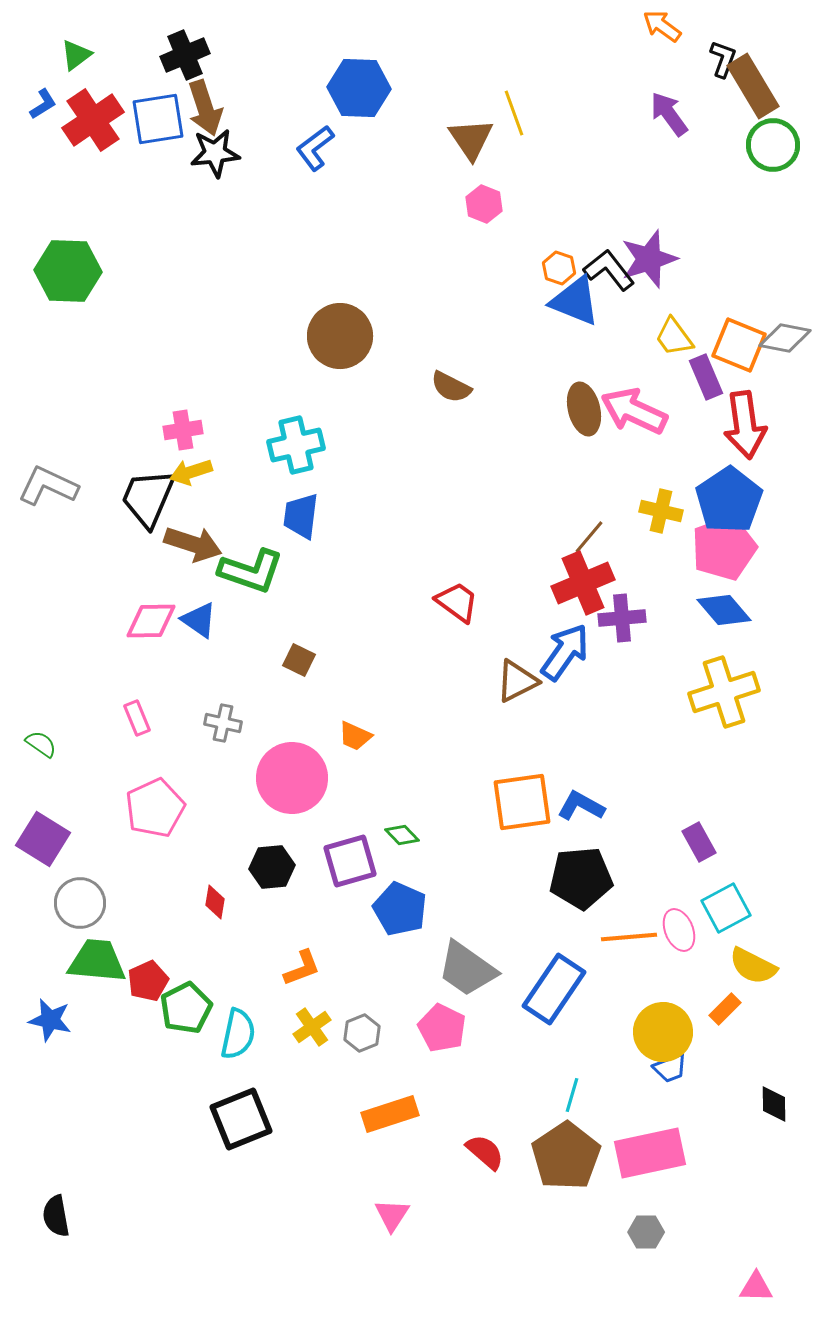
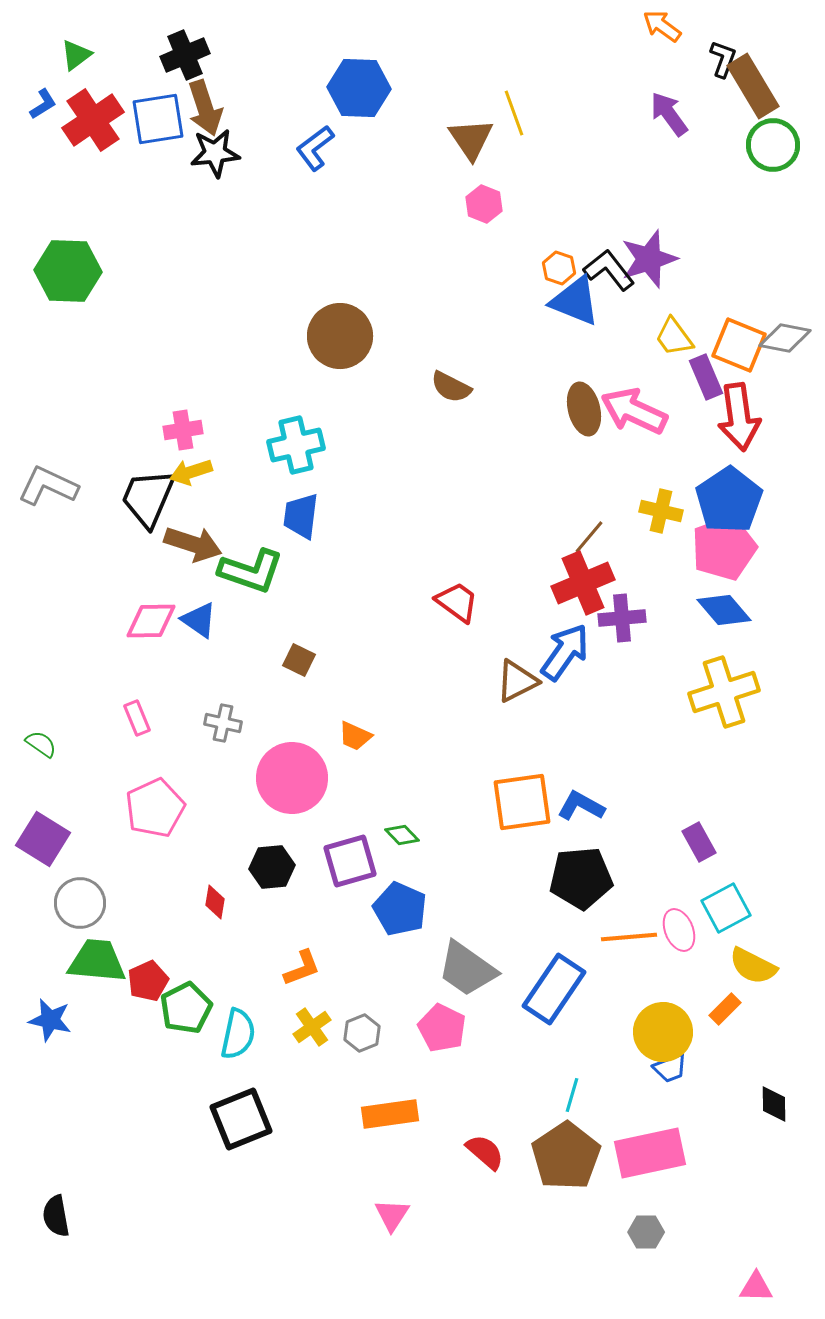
red arrow at (745, 425): moved 6 px left, 8 px up
orange rectangle at (390, 1114): rotated 10 degrees clockwise
